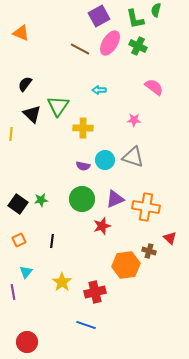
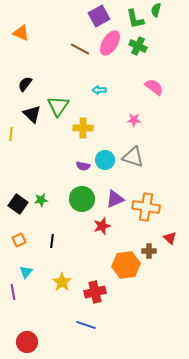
brown cross: rotated 16 degrees counterclockwise
